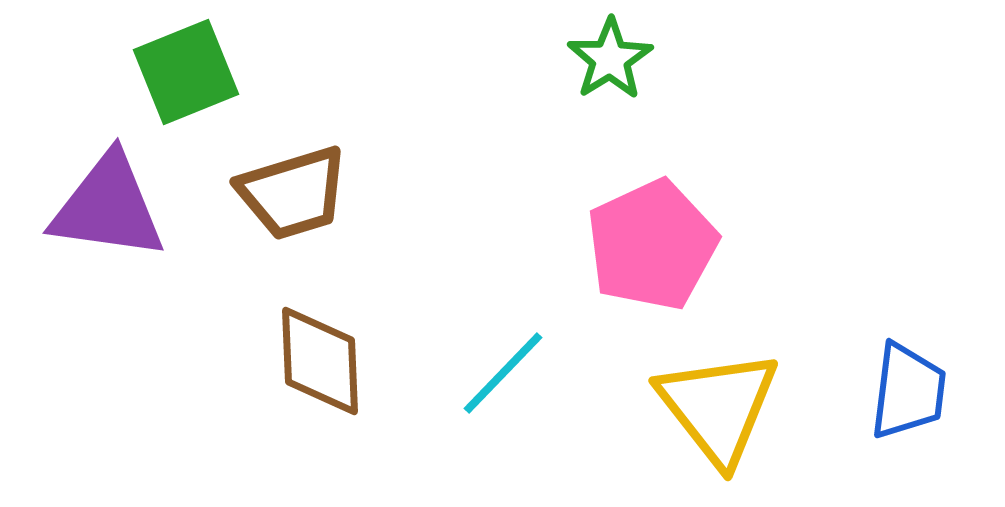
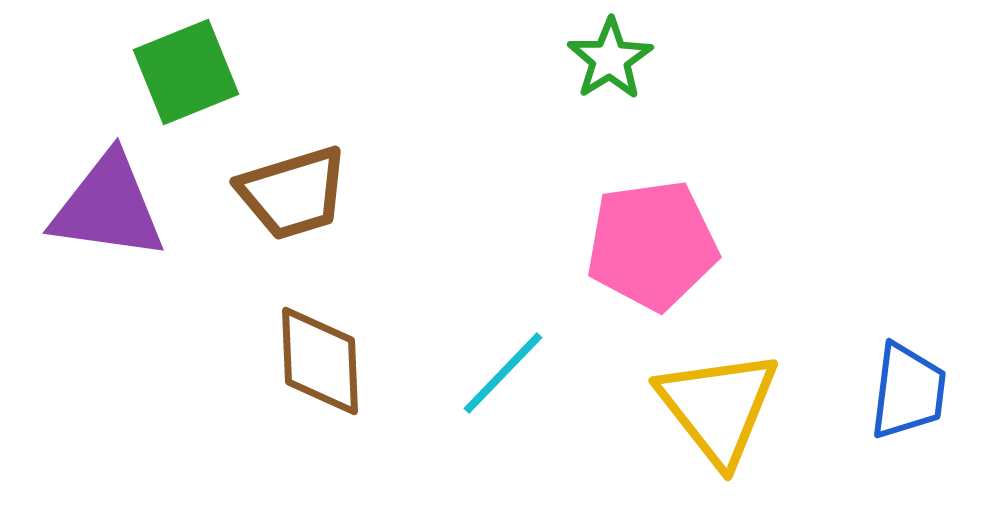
pink pentagon: rotated 17 degrees clockwise
